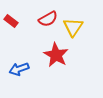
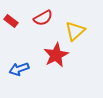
red semicircle: moved 5 px left, 1 px up
yellow triangle: moved 2 px right, 4 px down; rotated 15 degrees clockwise
red star: rotated 15 degrees clockwise
